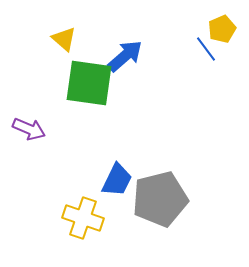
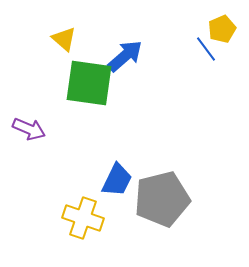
gray pentagon: moved 2 px right
